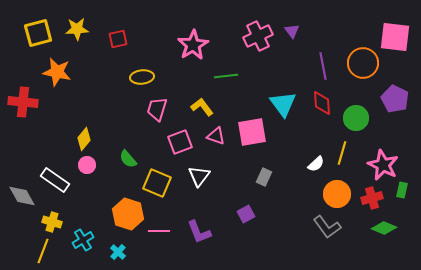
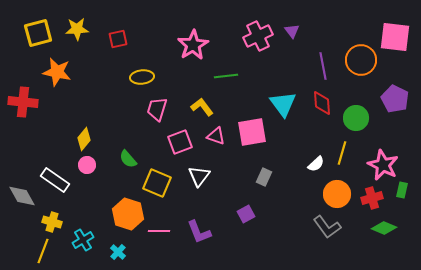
orange circle at (363, 63): moved 2 px left, 3 px up
